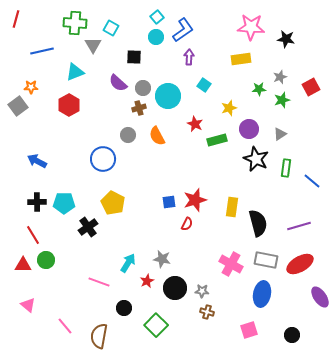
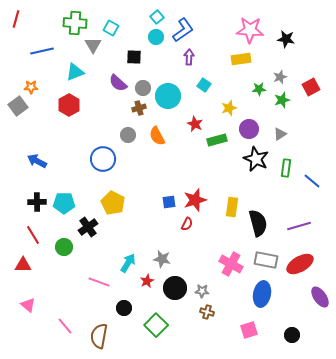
pink star at (251, 27): moved 1 px left, 3 px down
green circle at (46, 260): moved 18 px right, 13 px up
